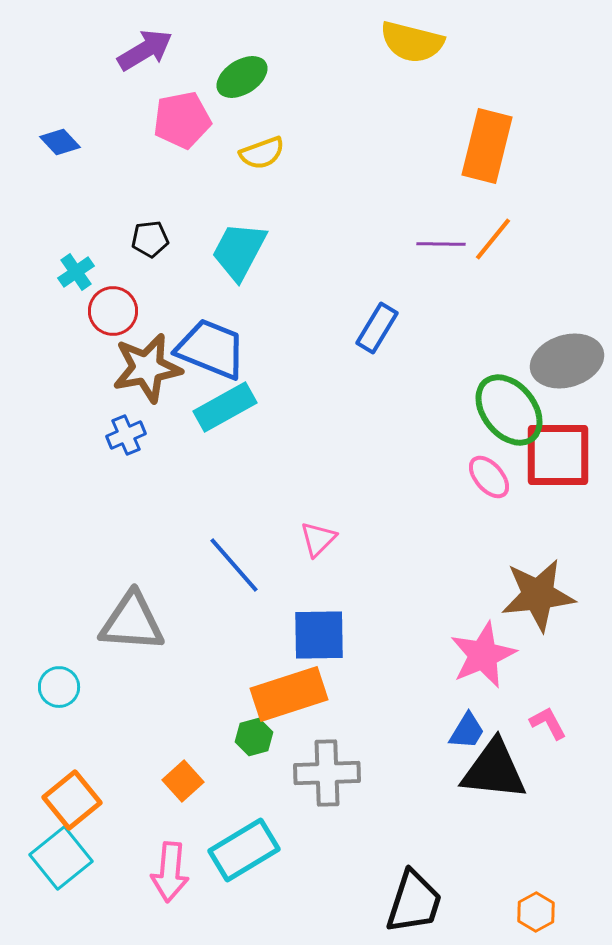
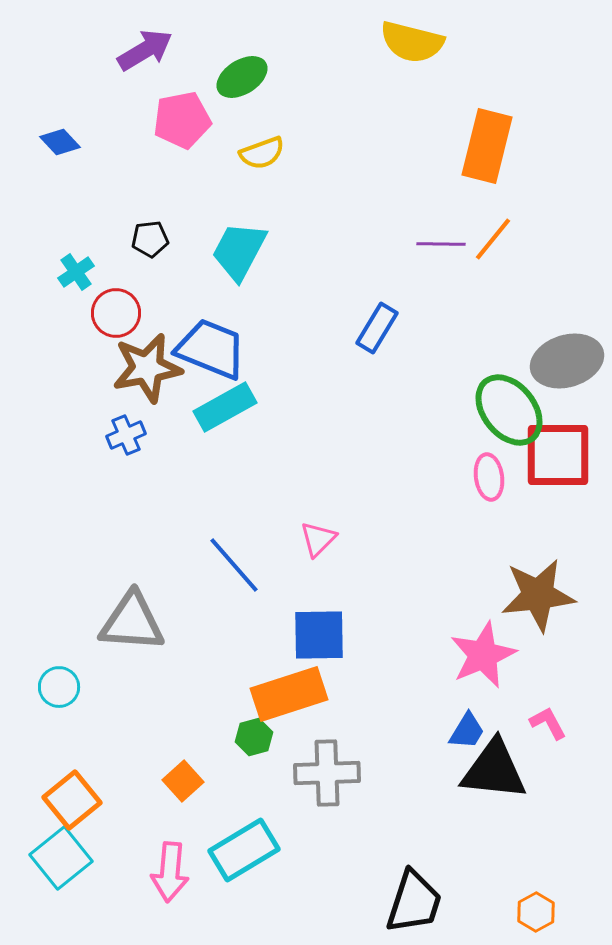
red circle at (113, 311): moved 3 px right, 2 px down
pink ellipse at (489, 477): rotated 33 degrees clockwise
